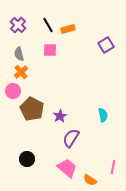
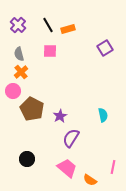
purple square: moved 1 px left, 3 px down
pink square: moved 1 px down
